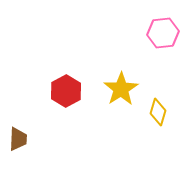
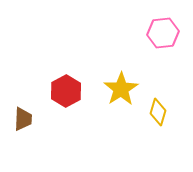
brown trapezoid: moved 5 px right, 20 px up
